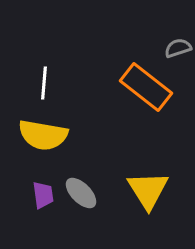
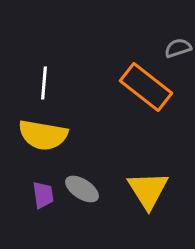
gray ellipse: moved 1 px right, 4 px up; rotated 12 degrees counterclockwise
